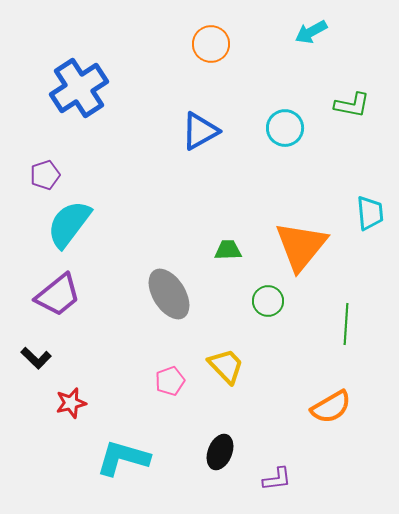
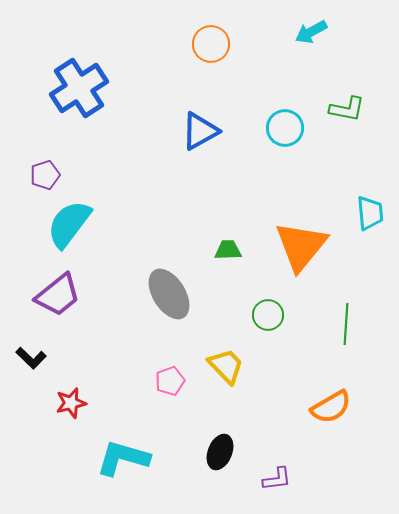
green L-shape: moved 5 px left, 4 px down
green circle: moved 14 px down
black L-shape: moved 5 px left
